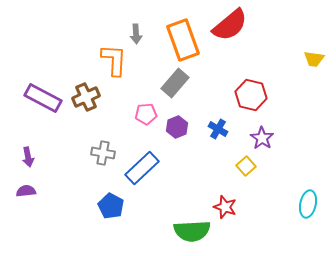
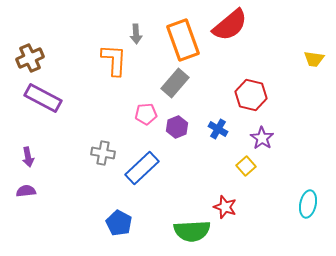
brown cross: moved 56 px left, 39 px up
blue pentagon: moved 8 px right, 17 px down
